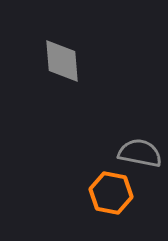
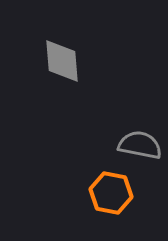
gray semicircle: moved 8 px up
